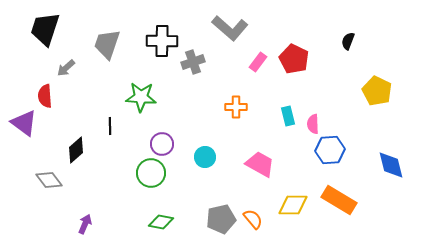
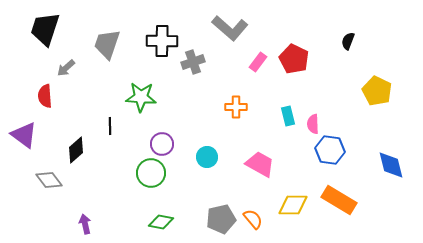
purple triangle: moved 12 px down
blue hexagon: rotated 12 degrees clockwise
cyan circle: moved 2 px right
purple arrow: rotated 36 degrees counterclockwise
